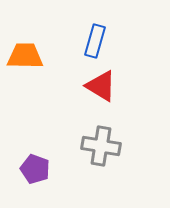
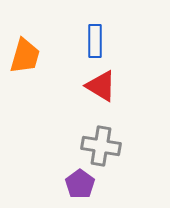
blue rectangle: rotated 16 degrees counterclockwise
orange trapezoid: rotated 105 degrees clockwise
purple pentagon: moved 45 px right, 15 px down; rotated 16 degrees clockwise
